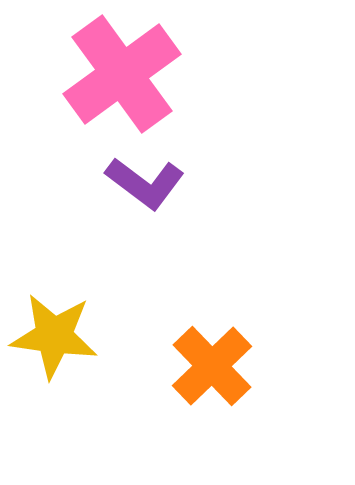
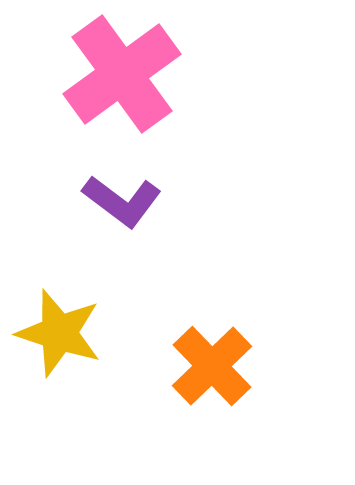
purple L-shape: moved 23 px left, 18 px down
yellow star: moved 5 px right, 3 px up; rotated 10 degrees clockwise
